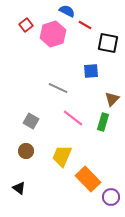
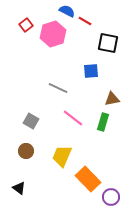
red line: moved 4 px up
brown triangle: rotated 35 degrees clockwise
